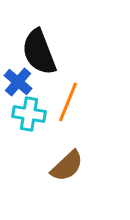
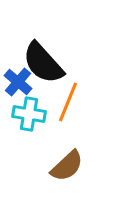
black semicircle: moved 4 px right, 11 px down; rotated 21 degrees counterclockwise
